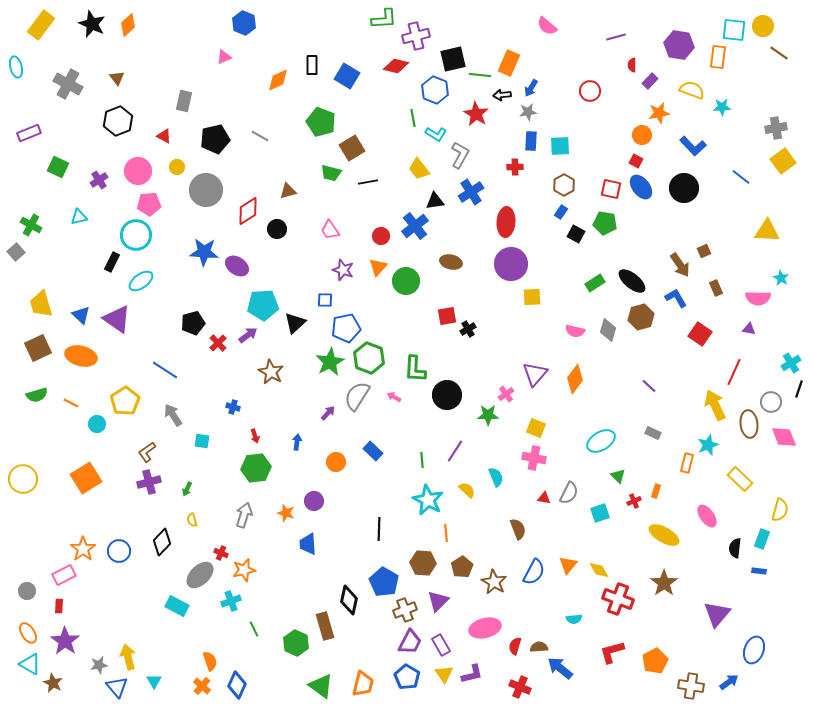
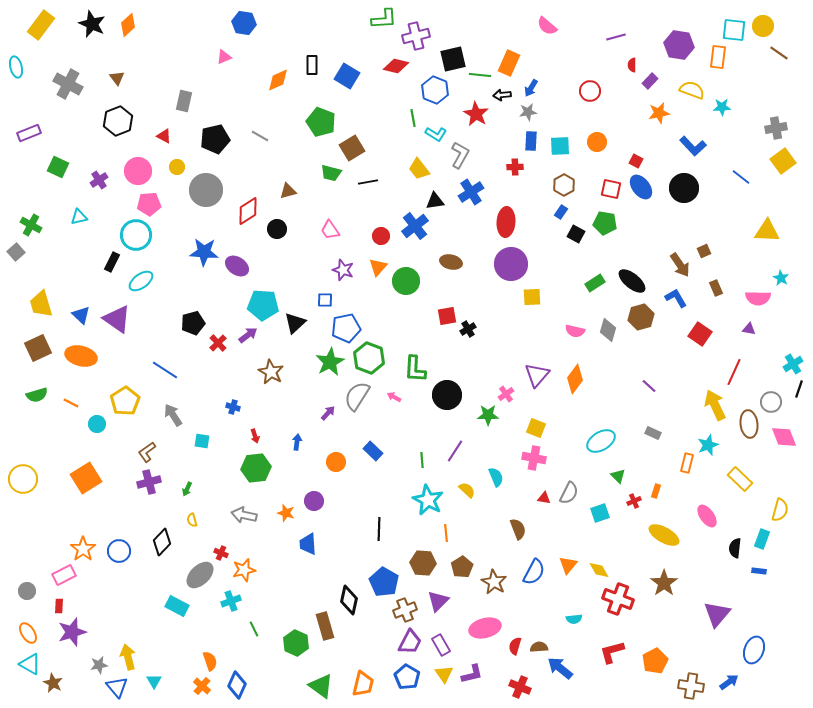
blue hexagon at (244, 23): rotated 15 degrees counterclockwise
orange circle at (642, 135): moved 45 px left, 7 px down
cyan pentagon at (263, 305): rotated 8 degrees clockwise
cyan cross at (791, 363): moved 2 px right, 1 px down
purple triangle at (535, 374): moved 2 px right, 1 px down
gray arrow at (244, 515): rotated 95 degrees counterclockwise
purple star at (65, 641): moved 7 px right, 9 px up; rotated 20 degrees clockwise
